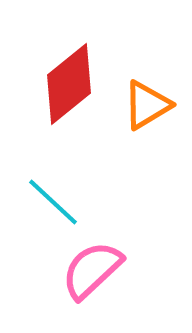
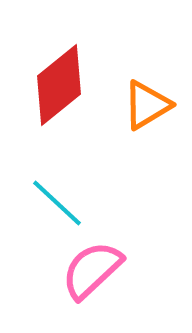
red diamond: moved 10 px left, 1 px down
cyan line: moved 4 px right, 1 px down
